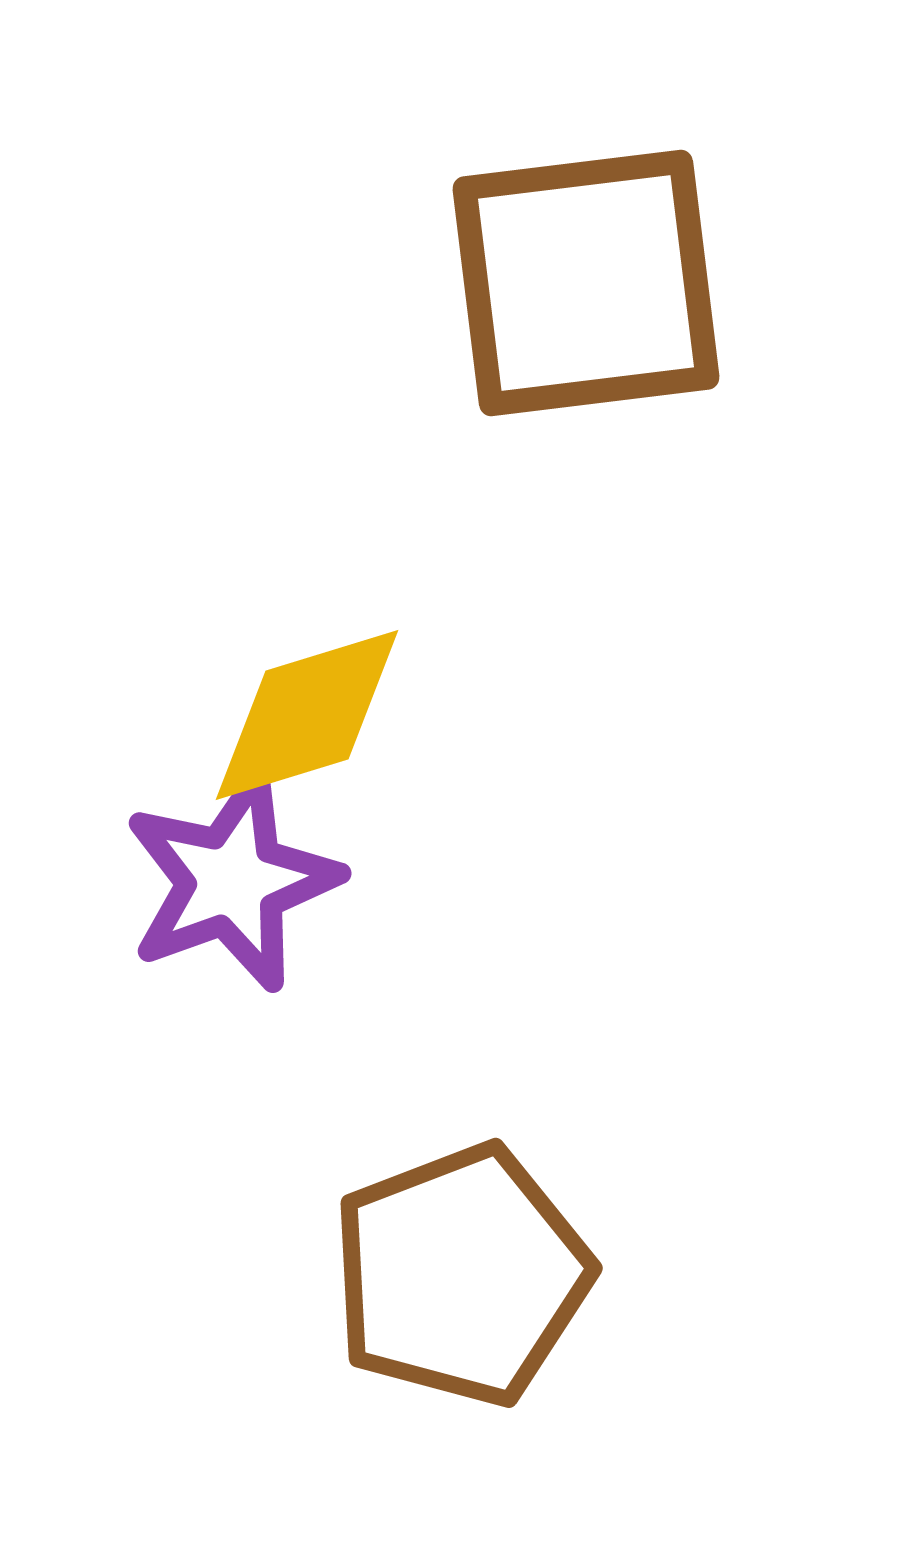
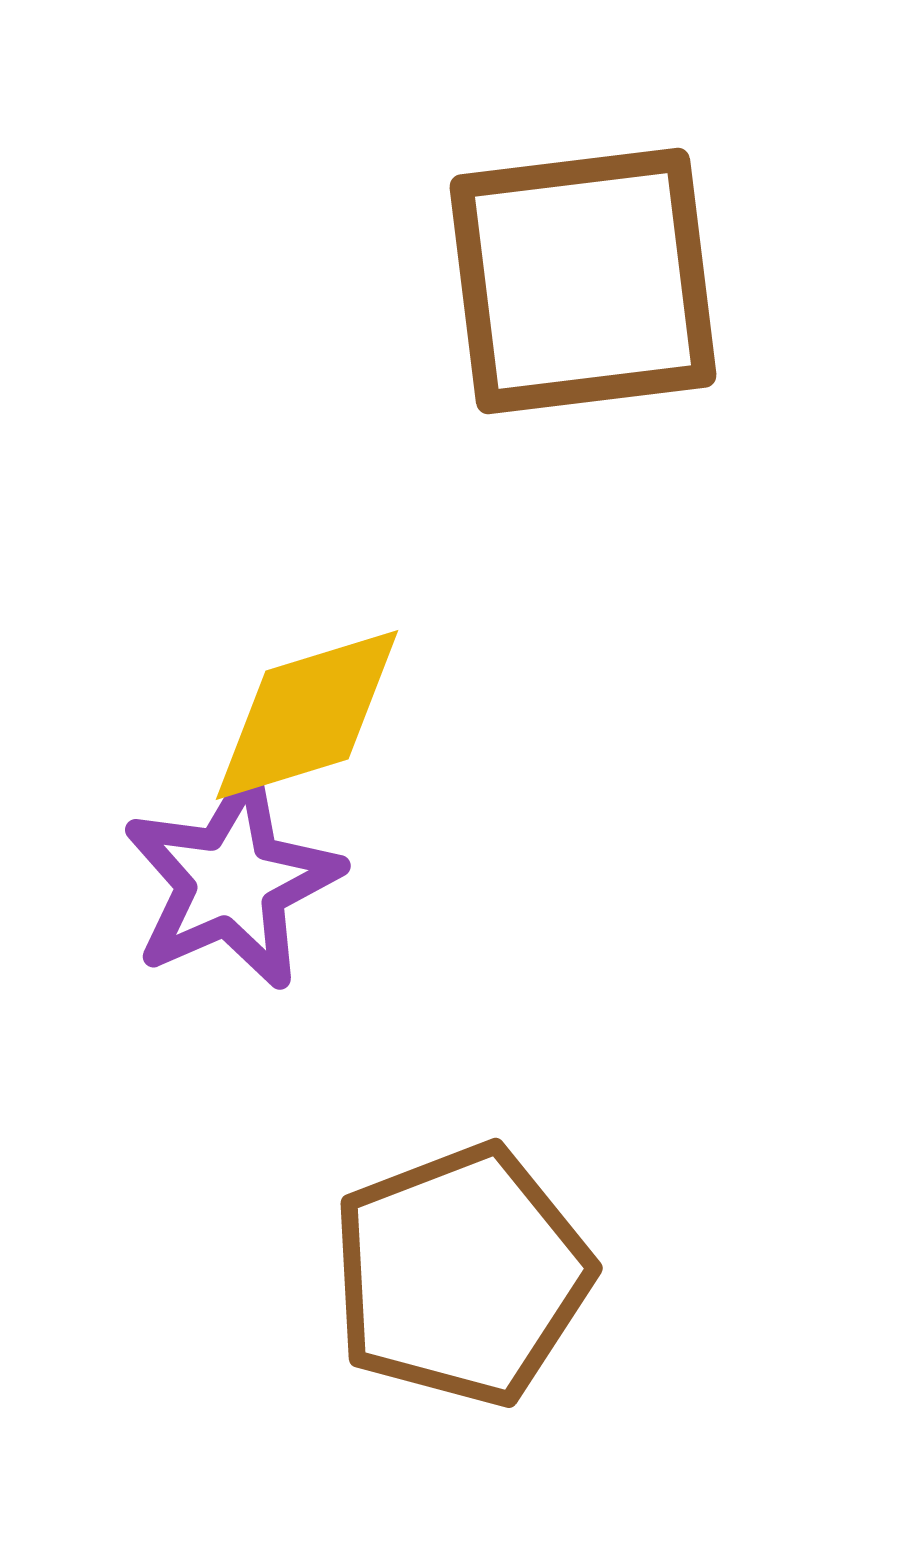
brown square: moved 3 px left, 2 px up
purple star: rotated 4 degrees counterclockwise
